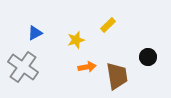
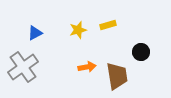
yellow rectangle: rotated 28 degrees clockwise
yellow star: moved 2 px right, 10 px up
black circle: moved 7 px left, 5 px up
gray cross: rotated 20 degrees clockwise
